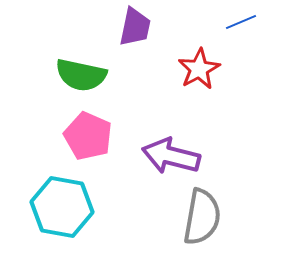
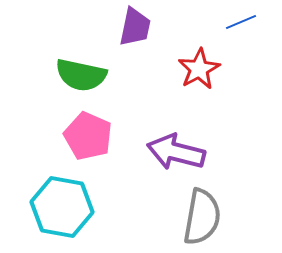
purple arrow: moved 5 px right, 4 px up
